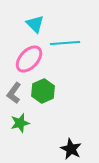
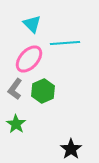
cyan triangle: moved 3 px left
gray L-shape: moved 1 px right, 4 px up
green star: moved 4 px left, 1 px down; rotated 24 degrees counterclockwise
black star: rotated 10 degrees clockwise
